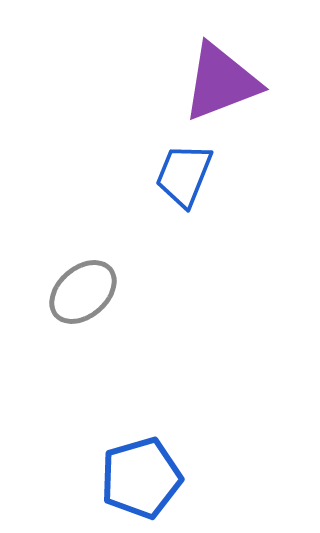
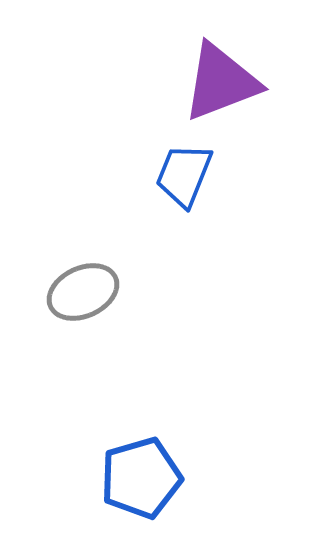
gray ellipse: rotated 16 degrees clockwise
